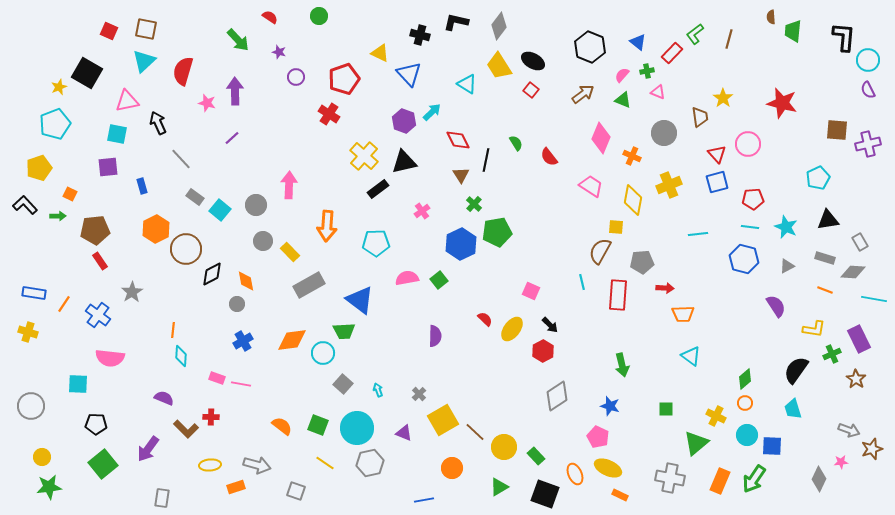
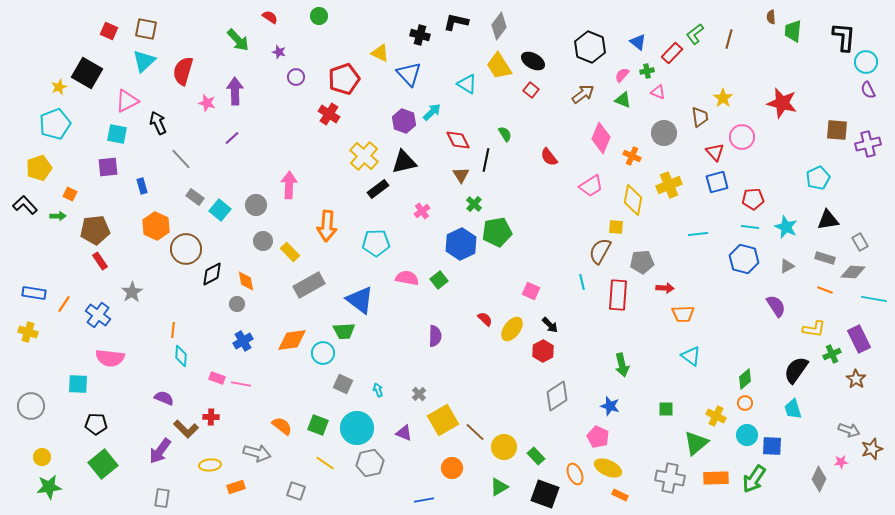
cyan circle at (868, 60): moved 2 px left, 2 px down
pink triangle at (127, 101): rotated 15 degrees counterclockwise
green semicircle at (516, 143): moved 11 px left, 9 px up
pink circle at (748, 144): moved 6 px left, 7 px up
red triangle at (717, 154): moved 2 px left, 2 px up
pink trapezoid at (591, 186): rotated 115 degrees clockwise
orange hexagon at (156, 229): moved 3 px up; rotated 8 degrees counterclockwise
pink semicircle at (407, 278): rotated 20 degrees clockwise
gray square at (343, 384): rotated 18 degrees counterclockwise
purple arrow at (148, 449): moved 12 px right, 2 px down
gray arrow at (257, 465): moved 12 px up
orange rectangle at (720, 481): moved 4 px left, 3 px up; rotated 65 degrees clockwise
